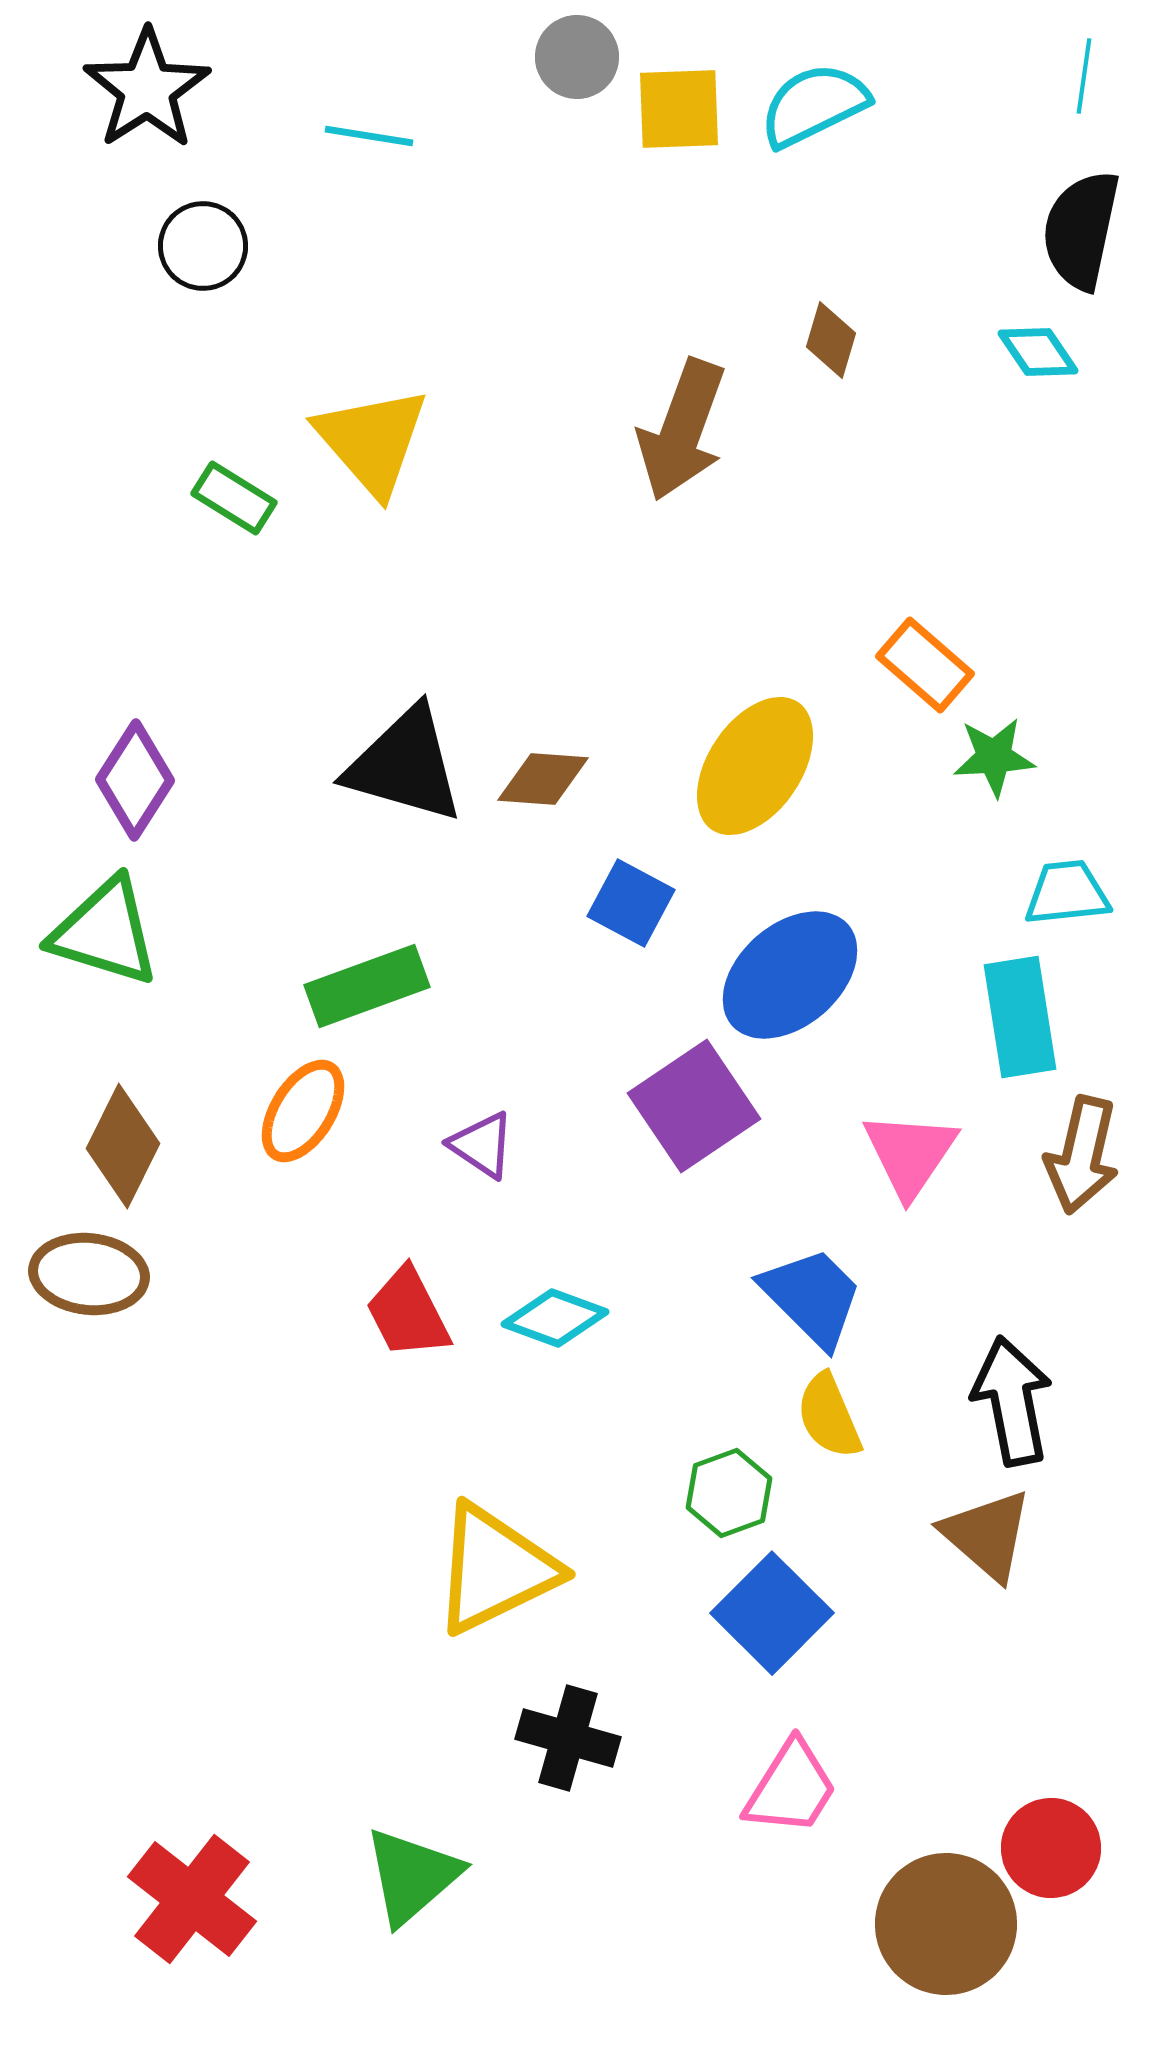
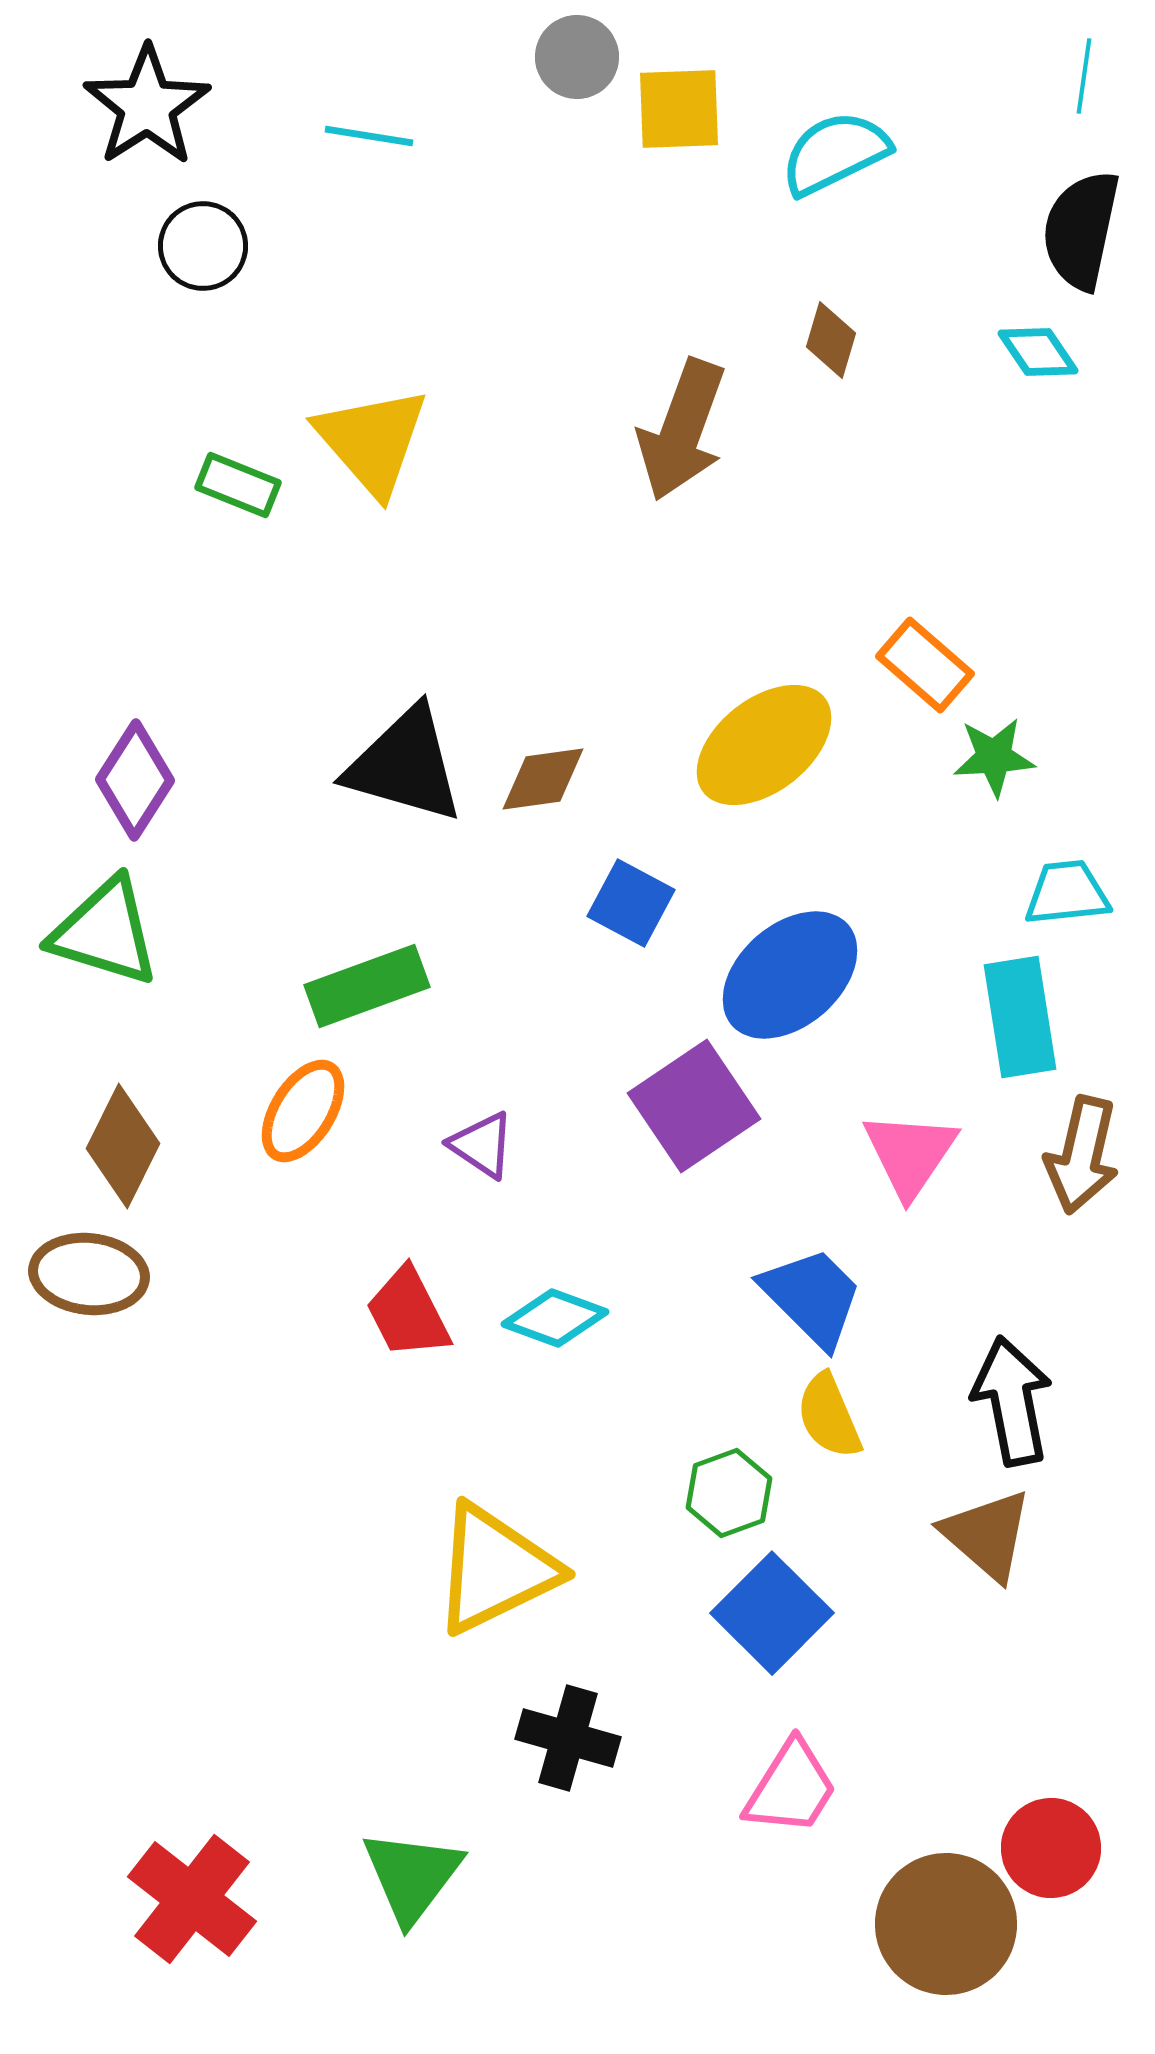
black star at (147, 89): moved 17 px down
cyan semicircle at (814, 105): moved 21 px right, 48 px down
green rectangle at (234, 498): moved 4 px right, 13 px up; rotated 10 degrees counterclockwise
yellow ellipse at (755, 766): moved 9 px right, 21 px up; rotated 18 degrees clockwise
brown diamond at (543, 779): rotated 12 degrees counterclockwise
green triangle at (412, 1876): rotated 12 degrees counterclockwise
